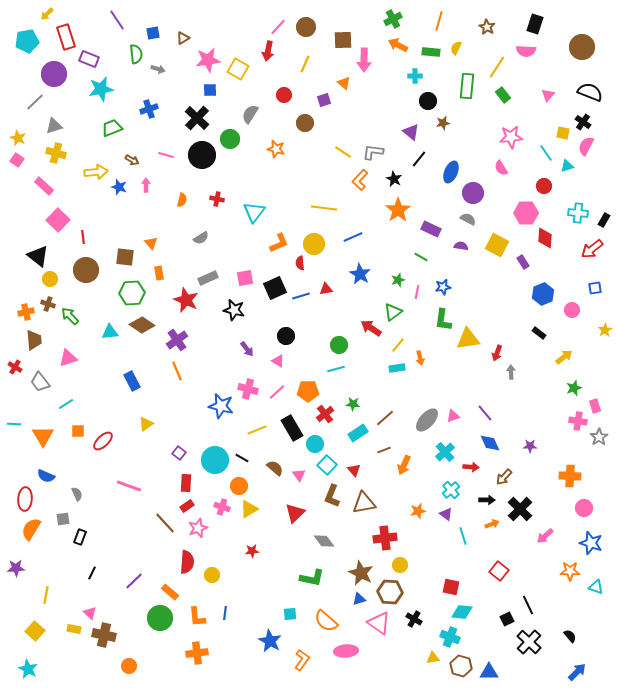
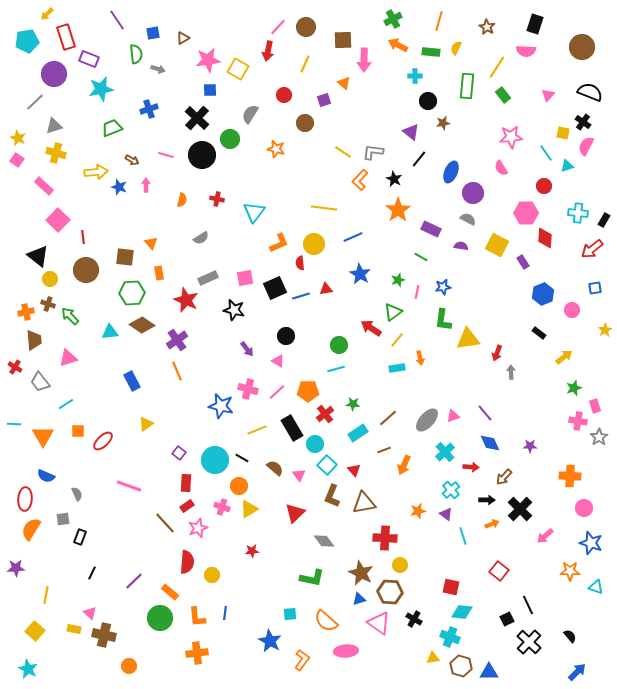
yellow line at (398, 345): moved 1 px left, 5 px up
brown line at (385, 418): moved 3 px right
red cross at (385, 538): rotated 10 degrees clockwise
